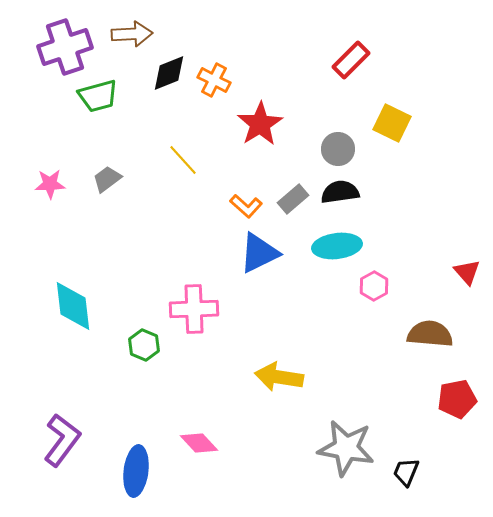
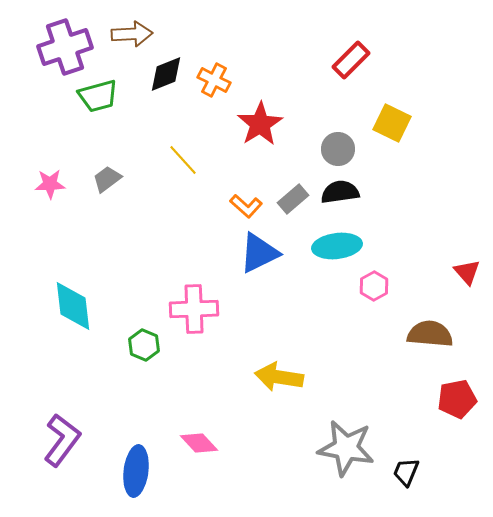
black diamond: moved 3 px left, 1 px down
